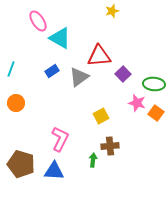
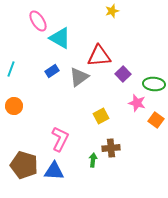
orange circle: moved 2 px left, 3 px down
orange square: moved 7 px down
brown cross: moved 1 px right, 2 px down
brown pentagon: moved 3 px right, 1 px down
